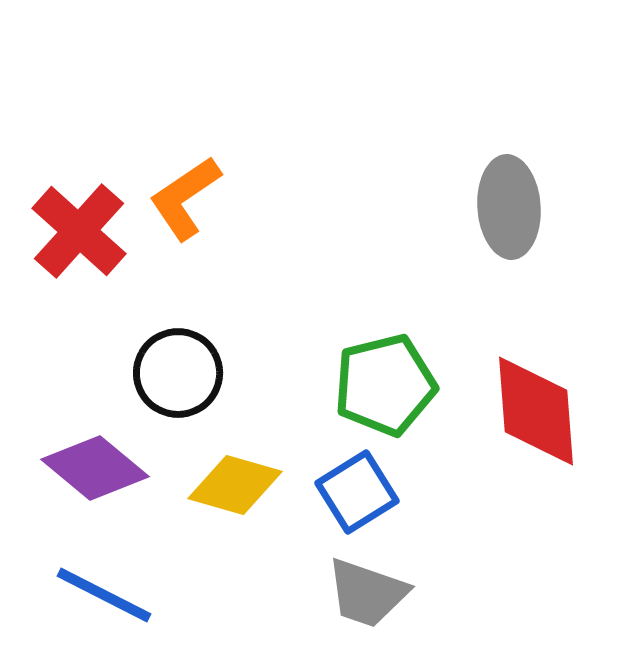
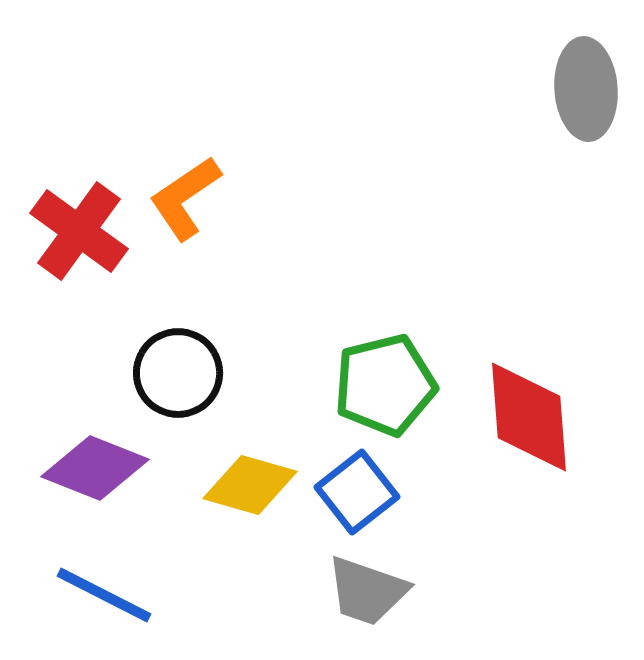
gray ellipse: moved 77 px right, 118 px up
red cross: rotated 6 degrees counterclockwise
red diamond: moved 7 px left, 6 px down
purple diamond: rotated 18 degrees counterclockwise
yellow diamond: moved 15 px right
blue square: rotated 6 degrees counterclockwise
gray trapezoid: moved 2 px up
